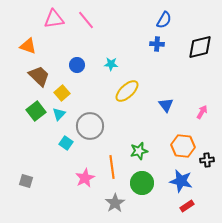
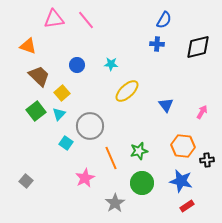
black diamond: moved 2 px left
orange line: moved 1 px left, 9 px up; rotated 15 degrees counterclockwise
gray square: rotated 24 degrees clockwise
